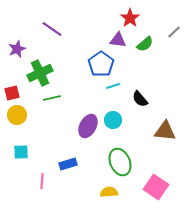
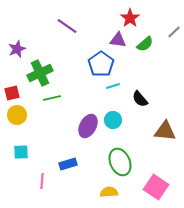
purple line: moved 15 px right, 3 px up
